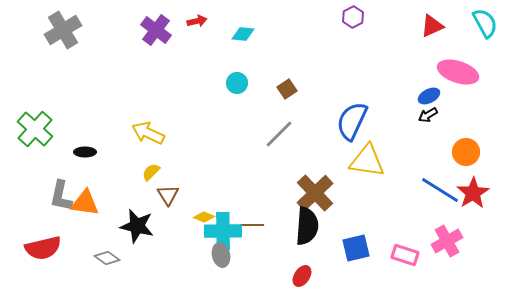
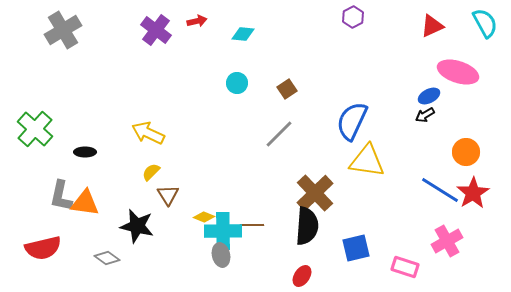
black arrow: moved 3 px left
pink rectangle: moved 12 px down
